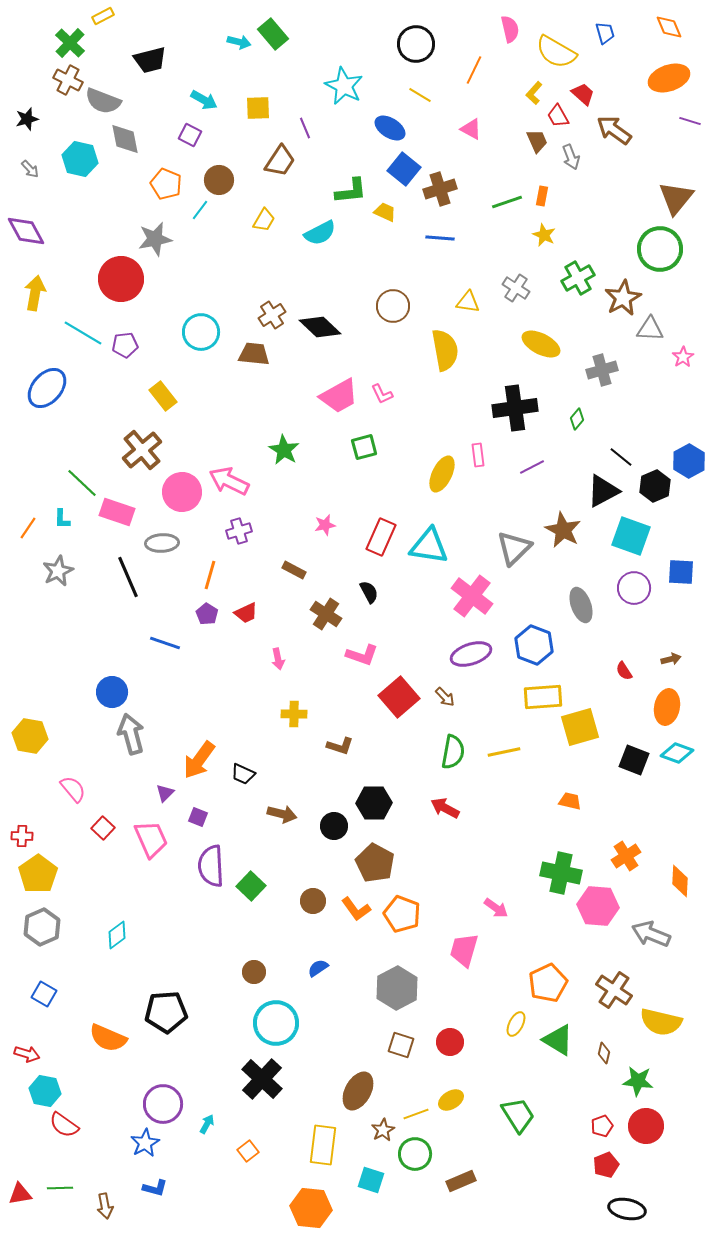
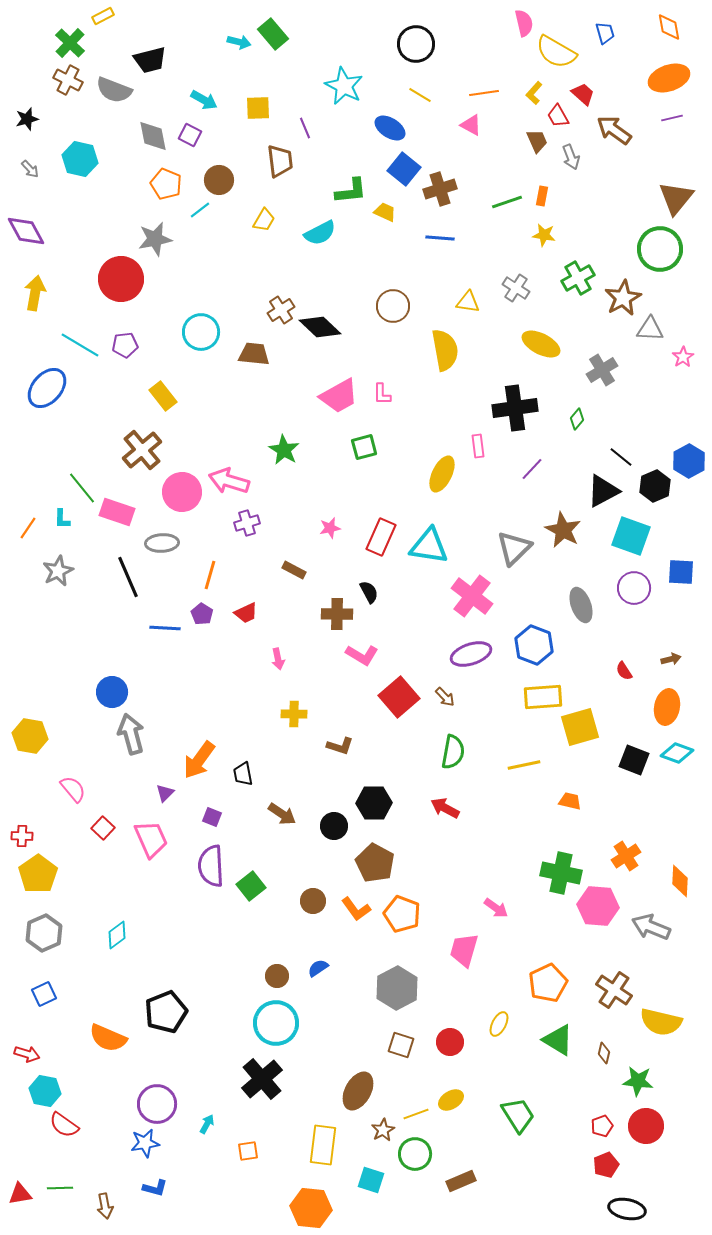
orange diamond at (669, 27): rotated 12 degrees clockwise
pink semicircle at (510, 29): moved 14 px right, 6 px up
orange line at (474, 70): moved 10 px right, 23 px down; rotated 56 degrees clockwise
gray semicircle at (103, 101): moved 11 px right, 11 px up
purple line at (690, 121): moved 18 px left, 3 px up; rotated 30 degrees counterclockwise
pink triangle at (471, 129): moved 4 px up
gray diamond at (125, 139): moved 28 px right, 3 px up
brown trapezoid at (280, 161): rotated 40 degrees counterclockwise
cyan line at (200, 210): rotated 15 degrees clockwise
yellow star at (544, 235): rotated 15 degrees counterclockwise
brown cross at (272, 315): moved 9 px right, 5 px up
cyan line at (83, 333): moved 3 px left, 12 px down
gray cross at (602, 370): rotated 16 degrees counterclockwise
pink L-shape at (382, 394): rotated 25 degrees clockwise
pink rectangle at (478, 455): moved 9 px up
purple line at (532, 467): moved 2 px down; rotated 20 degrees counterclockwise
pink arrow at (229, 481): rotated 9 degrees counterclockwise
green line at (82, 483): moved 5 px down; rotated 8 degrees clockwise
pink star at (325, 525): moved 5 px right, 3 px down
purple cross at (239, 531): moved 8 px right, 8 px up
purple pentagon at (207, 614): moved 5 px left
brown cross at (326, 614): moved 11 px right; rotated 32 degrees counterclockwise
blue line at (165, 643): moved 15 px up; rotated 16 degrees counterclockwise
pink L-shape at (362, 655): rotated 12 degrees clockwise
yellow line at (504, 752): moved 20 px right, 13 px down
black trapezoid at (243, 774): rotated 55 degrees clockwise
brown arrow at (282, 814): rotated 20 degrees clockwise
purple square at (198, 817): moved 14 px right
green square at (251, 886): rotated 8 degrees clockwise
gray hexagon at (42, 927): moved 2 px right, 6 px down
gray arrow at (651, 934): moved 7 px up
brown circle at (254, 972): moved 23 px right, 4 px down
blue square at (44, 994): rotated 35 degrees clockwise
black pentagon at (166, 1012): rotated 18 degrees counterclockwise
yellow ellipse at (516, 1024): moved 17 px left
black cross at (262, 1079): rotated 6 degrees clockwise
purple circle at (163, 1104): moved 6 px left
blue star at (145, 1143): rotated 20 degrees clockwise
orange square at (248, 1151): rotated 30 degrees clockwise
